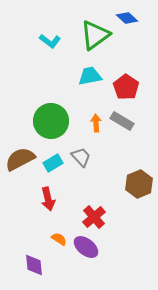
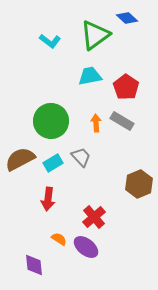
red arrow: rotated 20 degrees clockwise
